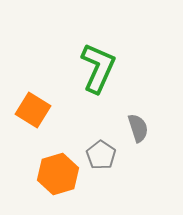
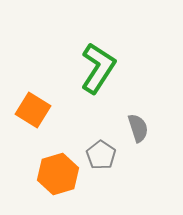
green L-shape: rotated 9 degrees clockwise
